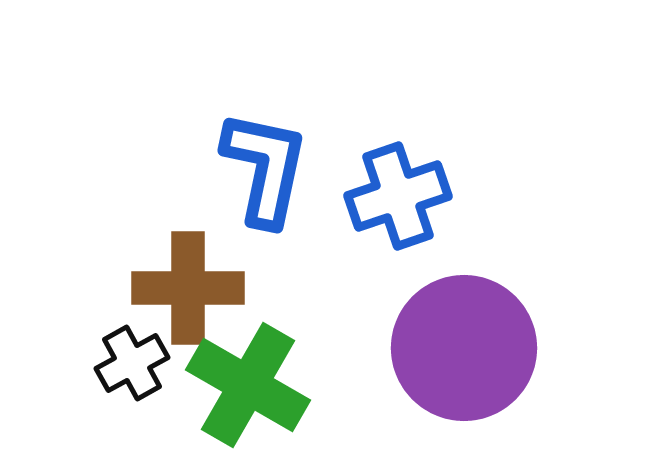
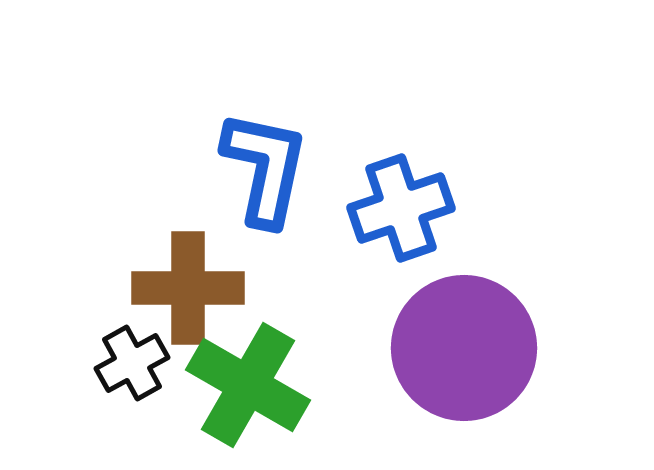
blue cross: moved 3 px right, 12 px down
